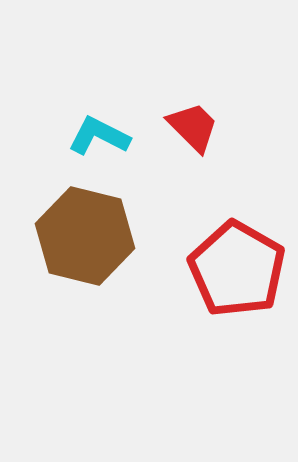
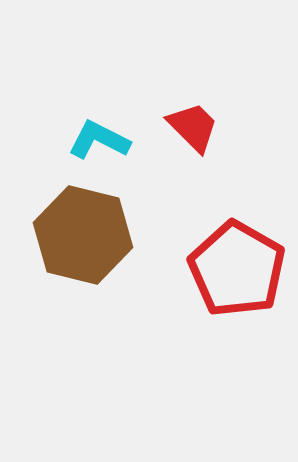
cyan L-shape: moved 4 px down
brown hexagon: moved 2 px left, 1 px up
